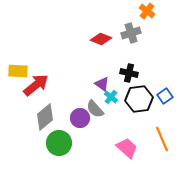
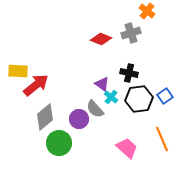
purple circle: moved 1 px left, 1 px down
